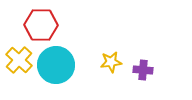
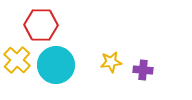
yellow cross: moved 2 px left
